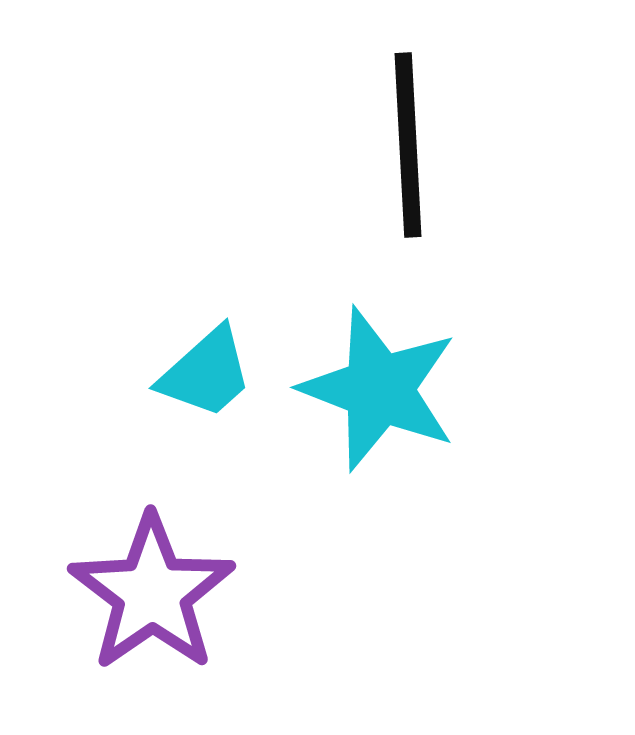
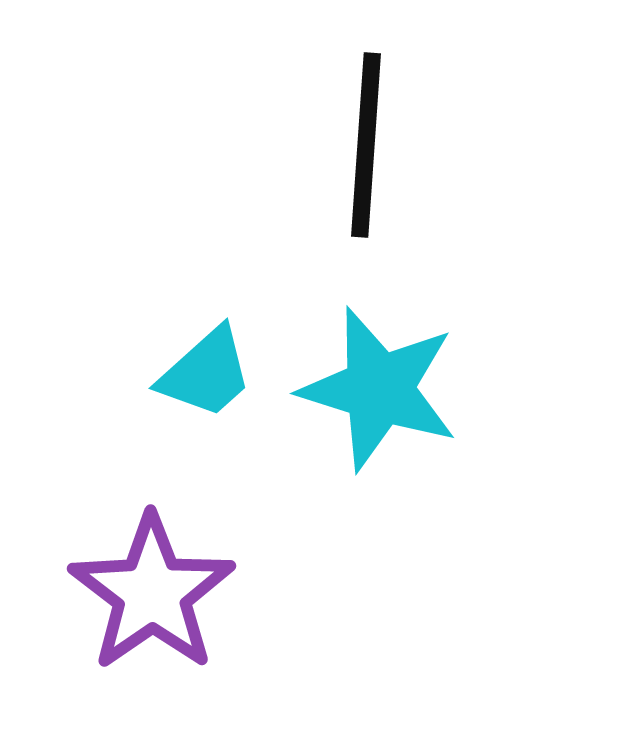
black line: moved 42 px left; rotated 7 degrees clockwise
cyan star: rotated 4 degrees counterclockwise
